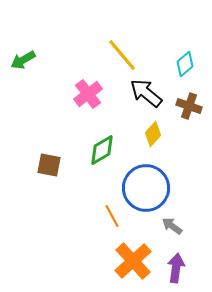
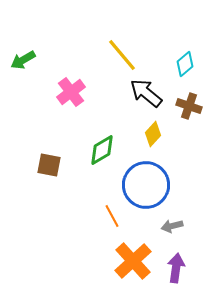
pink cross: moved 17 px left, 2 px up
blue circle: moved 3 px up
gray arrow: rotated 50 degrees counterclockwise
